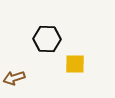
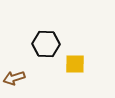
black hexagon: moved 1 px left, 5 px down
